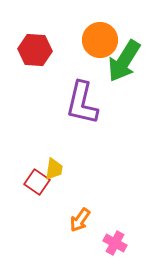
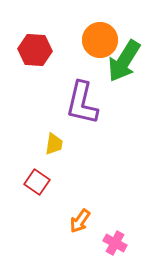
yellow trapezoid: moved 25 px up
orange arrow: moved 1 px down
